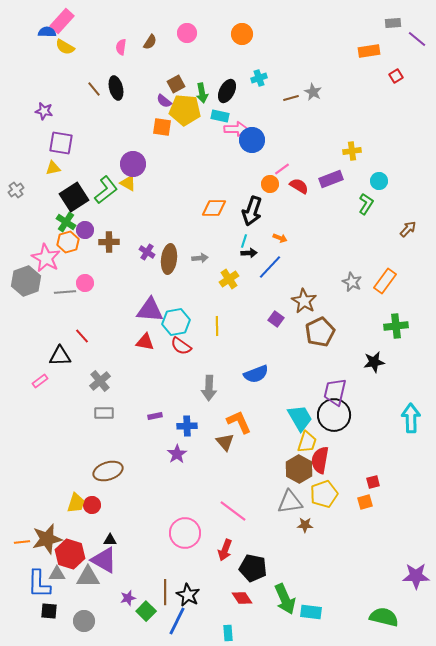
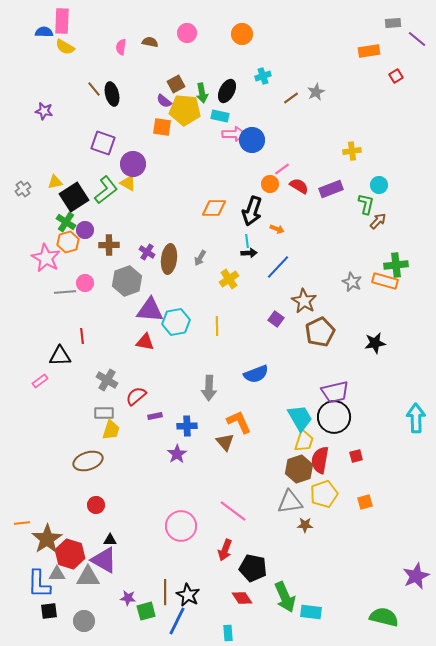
pink rectangle at (62, 21): rotated 40 degrees counterclockwise
blue semicircle at (47, 32): moved 3 px left
brown semicircle at (150, 42): rotated 112 degrees counterclockwise
cyan cross at (259, 78): moved 4 px right, 2 px up
black ellipse at (116, 88): moved 4 px left, 6 px down
gray star at (313, 92): moved 3 px right; rotated 18 degrees clockwise
brown line at (291, 98): rotated 21 degrees counterclockwise
pink arrow at (236, 129): moved 2 px left, 5 px down
purple square at (61, 143): moved 42 px right; rotated 10 degrees clockwise
yellow triangle at (53, 168): moved 2 px right, 14 px down
purple rectangle at (331, 179): moved 10 px down
cyan circle at (379, 181): moved 4 px down
gray cross at (16, 190): moved 7 px right, 1 px up
green L-shape at (366, 204): rotated 20 degrees counterclockwise
brown arrow at (408, 229): moved 30 px left, 8 px up
orange arrow at (280, 238): moved 3 px left, 9 px up
cyan line at (244, 241): moved 3 px right; rotated 24 degrees counterclockwise
brown cross at (109, 242): moved 3 px down
gray arrow at (200, 258): rotated 126 degrees clockwise
blue line at (270, 267): moved 8 px right
gray hexagon at (26, 281): moved 101 px right
orange rectangle at (385, 281): rotated 70 degrees clockwise
green cross at (396, 326): moved 61 px up
red line at (82, 336): rotated 35 degrees clockwise
red semicircle at (181, 346): moved 45 px left, 50 px down; rotated 105 degrees clockwise
black star at (374, 362): moved 1 px right, 19 px up
gray cross at (100, 381): moved 7 px right, 1 px up; rotated 20 degrees counterclockwise
purple trapezoid at (335, 392): rotated 116 degrees counterclockwise
black circle at (334, 415): moved 2 px down
cyan arrow at (411, 418): moved 5 px right
yellow trapezoid at (307, 442): moved 3 px left, 1 px up
brown hexagon at (299, 469): rotated 12 degrees clockwise
brown ellipse at (108, 471): moved 20 px left, 10 px up
red square at (373, 482): moved 17 px left, 26 px up
yellow trapezoid at (76, 503): moved 35 px right, 73 px up
red circle at (92, 505): moved 4 px right
pink circle at (185, 533): moved 4 px left, 7 px up
brown star at (47, 539): rotated 20 degrees counterclockwise
orange line at (22, 542): moved 19 px up
purple star at (416, 576): rotated 24 degrees counterclockwise
purple star at (128, 598): rotated 21 degrees clockwise
green arrow at (285, 599): moved 2 px up
black square at (49, 611): rotated 12 degrees counterclockwise
green square at (146, 611): rotated 30 degrees clockwise
